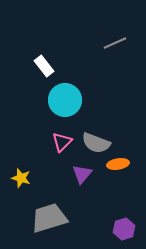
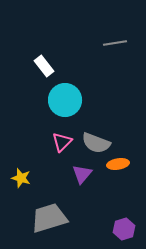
gray line: rotated 15 degrees clockwise
